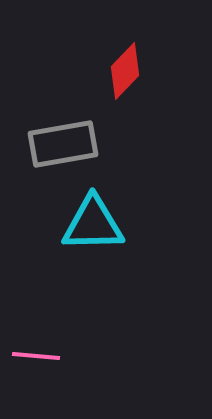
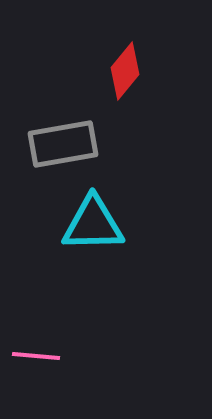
red diamond: rotated 4 degrees counterclockwise
